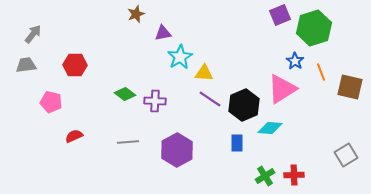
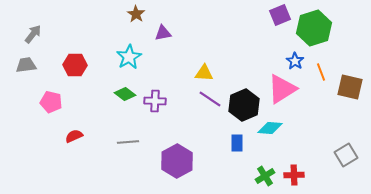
brown star: rotated 18 degrees counterclockwise
cyan star: moved 51 px left
purple hexagon: moved 11 px down
